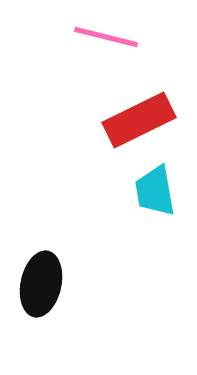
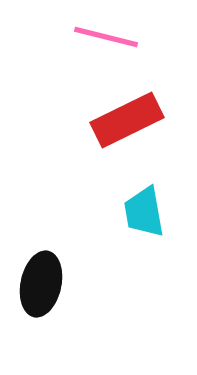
red rectangle: moved 12 px left
cyan trapezoid: moved 11 px left, 21 px down
